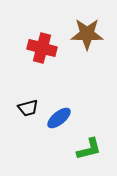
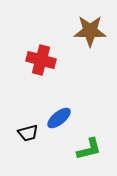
brown star: moved 3 px right, 3 px up
red cross: moved 1 px left, 12 px down
black trapezoid: moved 25 px down
